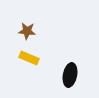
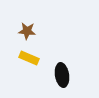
black ellipse: moved 8 px left; rotated 20 degrees counterclockwise
